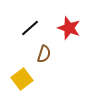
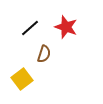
red star: moved 3 px left, 1 px up
